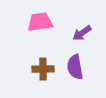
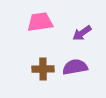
purple semicircle: rotated 90 degrees clockwise
